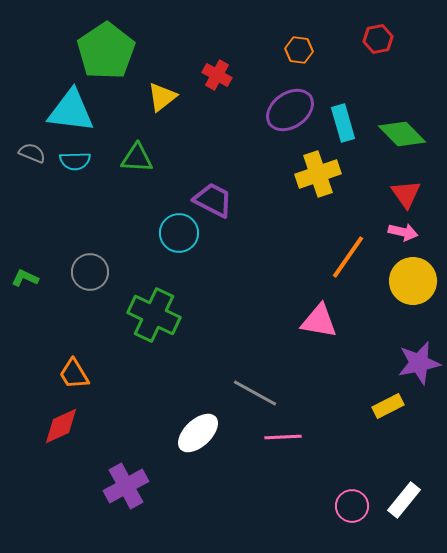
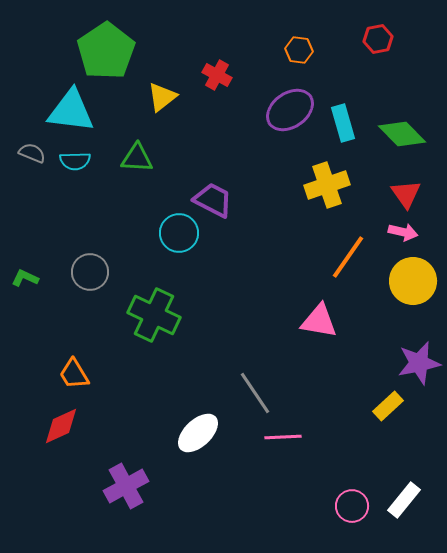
yellow cross: moved 9 px right, 11 px down
gray line: rotated 27 degrees clockwise
yellow rectangle: rotated 16 degrees counterclockwise
